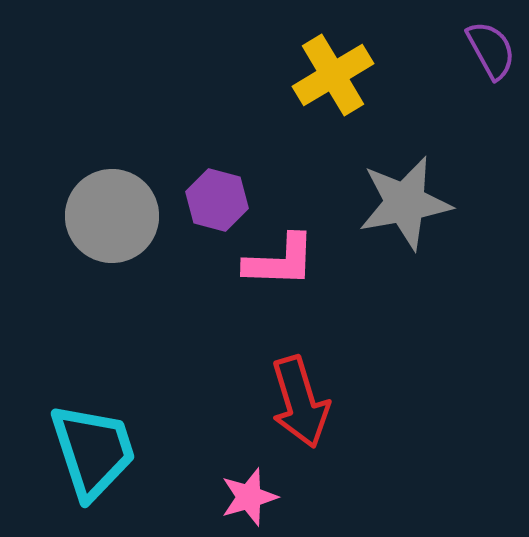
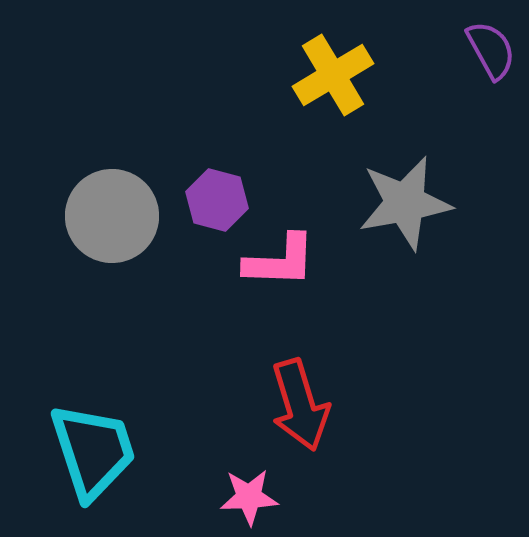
red arrow: moved 3 px down
pink star: rotated 14 degrees clockwise
